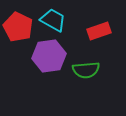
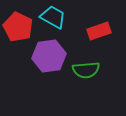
cyan trapezoid: moved 3 px up
